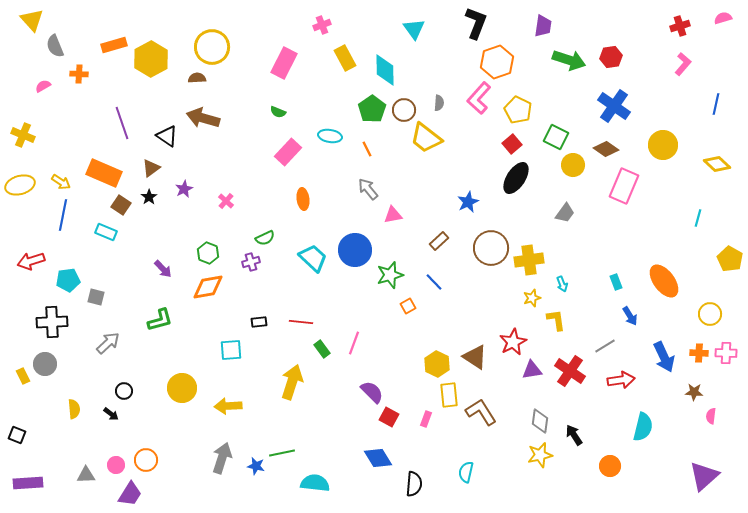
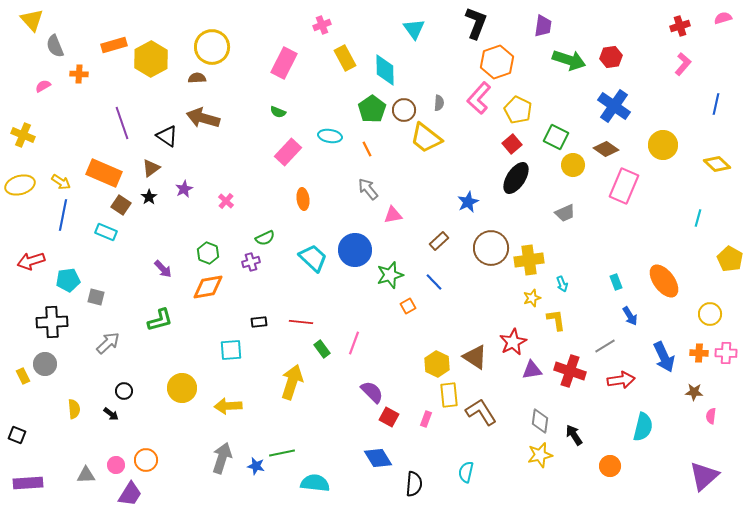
gray trapezoid at (565, 213): rotated 30 degrees clockwise
red cross at (570, 371): rotated 16 degrees counterclockwise
